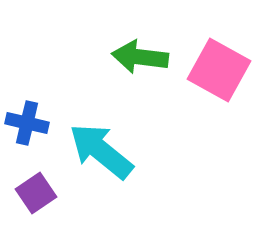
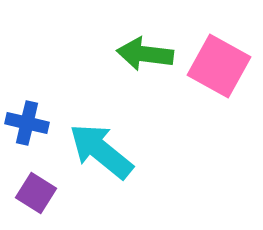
green arrow: moved 5 px right, 3 px up
pink square: moved 4 px up
purple square: rotated 24 degrees counterclockwise
